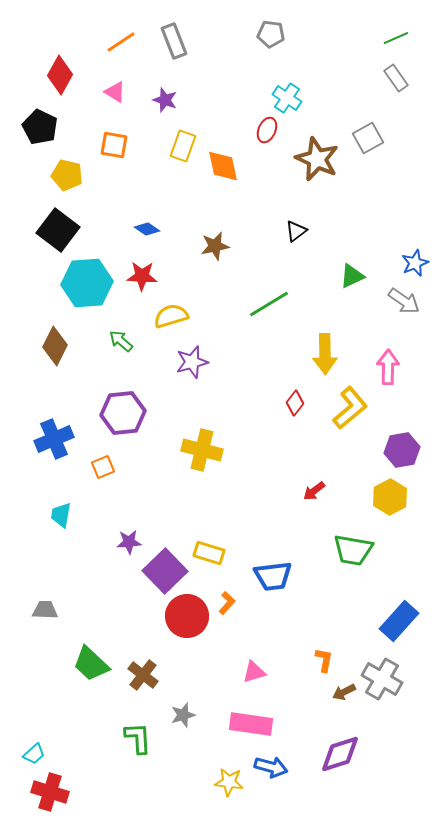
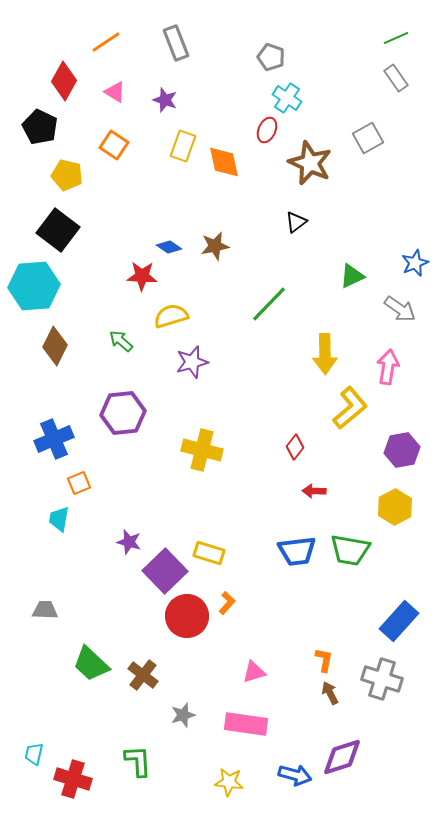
gray pentagon at (271, 34): moved 23 px down; rotated 12 degrees clockwise
gray rectangle at (174, 41): moved 2 px right, 2 px down
orange line at (121, 42): moved 15 px left
red diamond at (60, 75): moved 4 px right, 6 px down
orange square at (114, 145): rotated 24 degrees clockwise
brown star at (317, 159): moved 7 px left, 4 px down
orange diamond at (223, 166): moved 1 px right, 4 px up
blue diamond at (147, 229): moved 22 px right, 18 px down
black triangle at (296, 231): moved 9 px up
cyan hexagon at (87, 283): moved 53 px left, 3 px down
gray arrow at (404, 301): moved 4 px left, 8 px down
green line at (269, 304): rotated 15 degrees counterclockwise
pink arrow at (388, 367): rotated 8 degrees clockwise
red diamond at (295, 403): moved 44 px down
orange square at (103, 467): moved 24 px left, 16 px down
red arrow at (314, 491): rotated 40 degrees clockwise
yellow hexagon at (390, 497): moved 5 px right, 10 px down
cyan trapezoid at (61, 515): moved 2 px left, 4 px down
purple star at (129, 542): rotated 20 degrees clockwise
green trapezoid at (353, 550): moved 3 px left
blue trapezoid at (273, 576): moved 24 px right, 25 px up
gray cross at (382, 679): rotated 12 degrees counterclockwise
brown arrow at (344, 692): moved 14 px left, 1 px down; rotated 90 degrees clockwise
pink rectangle at (251, 724): moved 5 px left
green L-shape at (138, 738): moved 23 px down
cyan trapezoid at (34, 754): rotated 145 degrees clockwise
purple diamond at (340, 754): moved 2 px right, 3 px down
blue arrow at (271, 767): moved 24 px right, 8 px down
red cross at (50, 792): moved 23 px right, 13 px up
